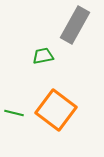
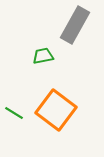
green line: rotated 18 degrees clockwise
